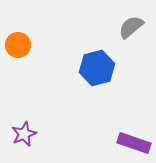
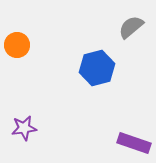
orange circle: moved 1 px left
purple star: moved 6 px up; rotated 15 degrees clockwise
